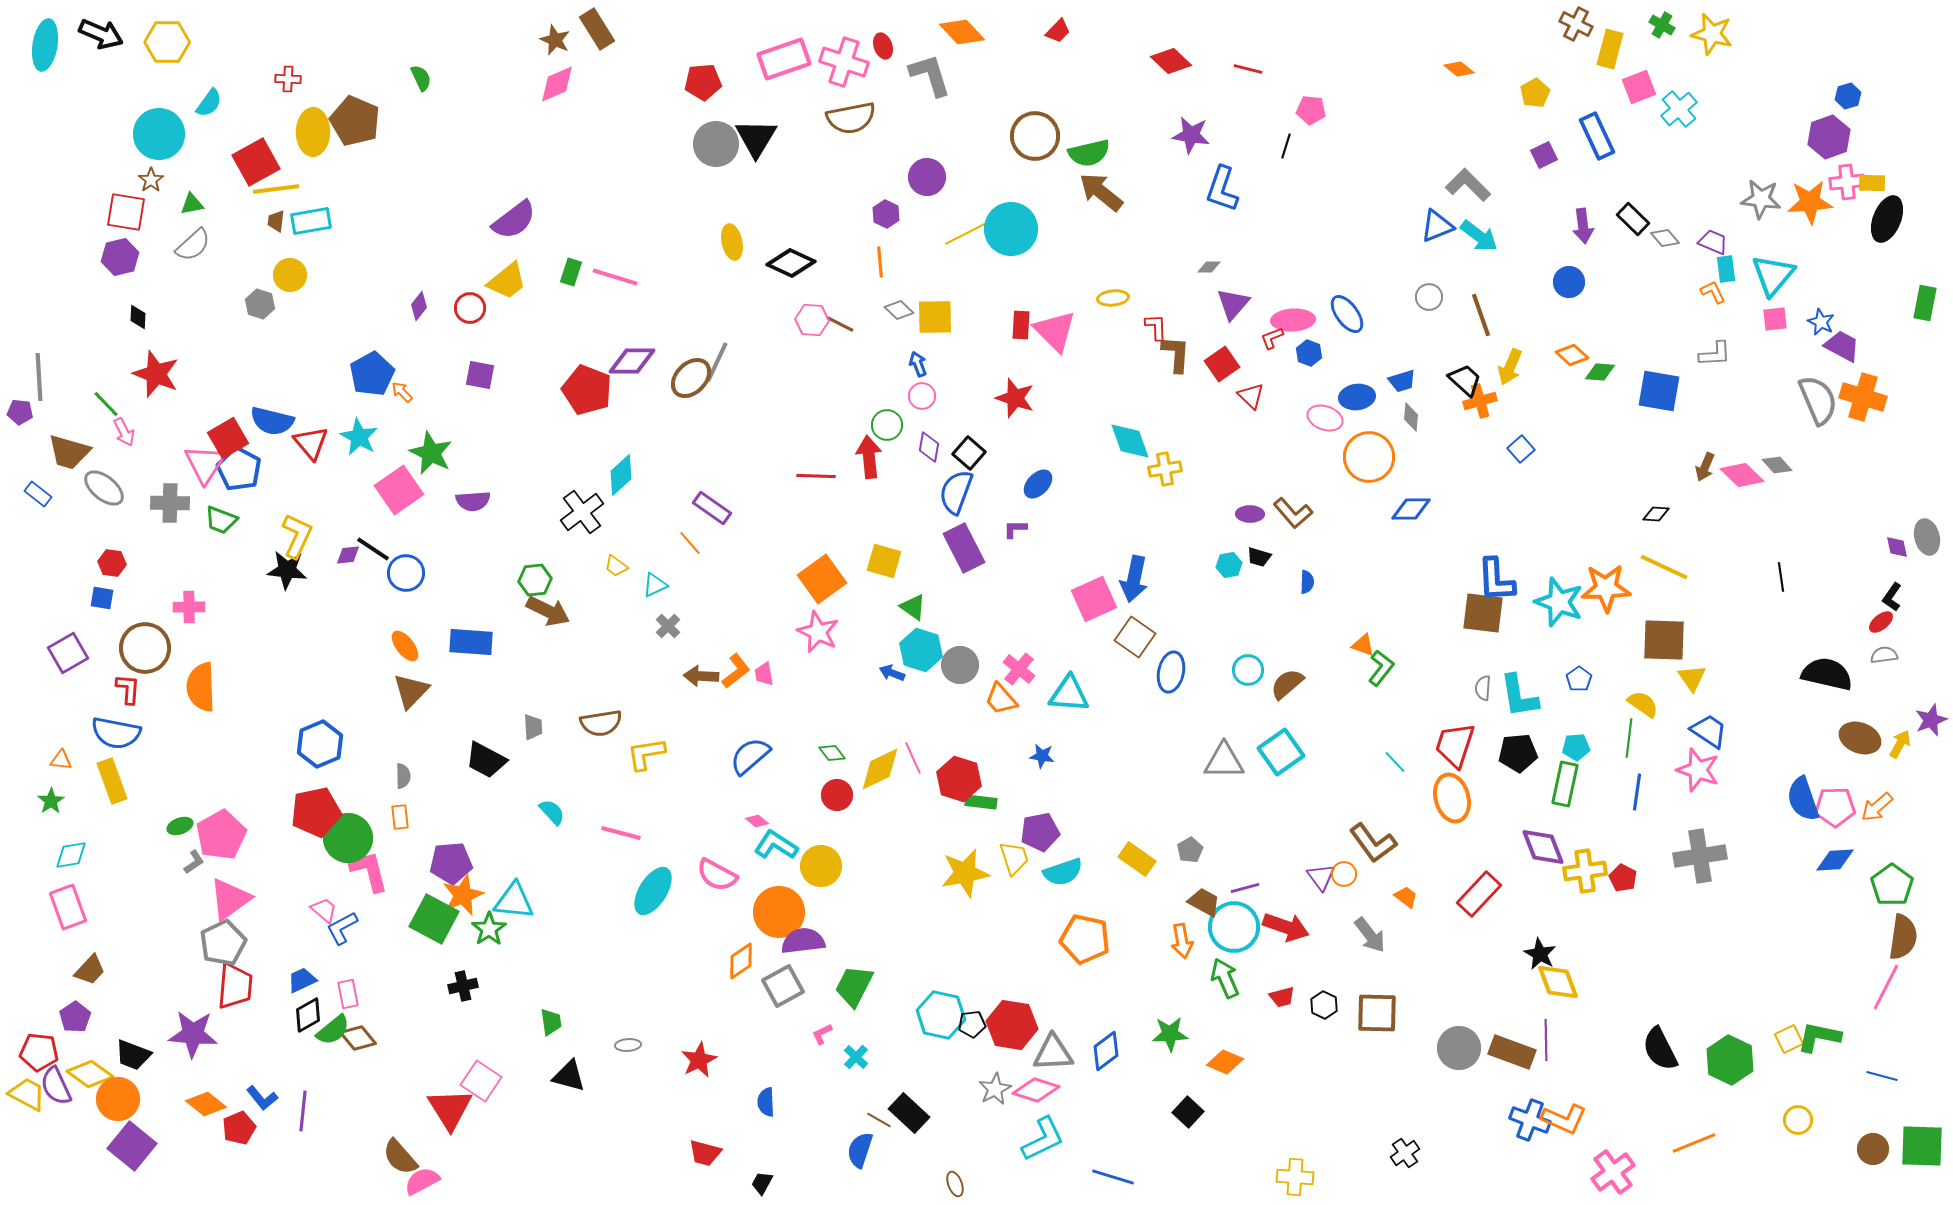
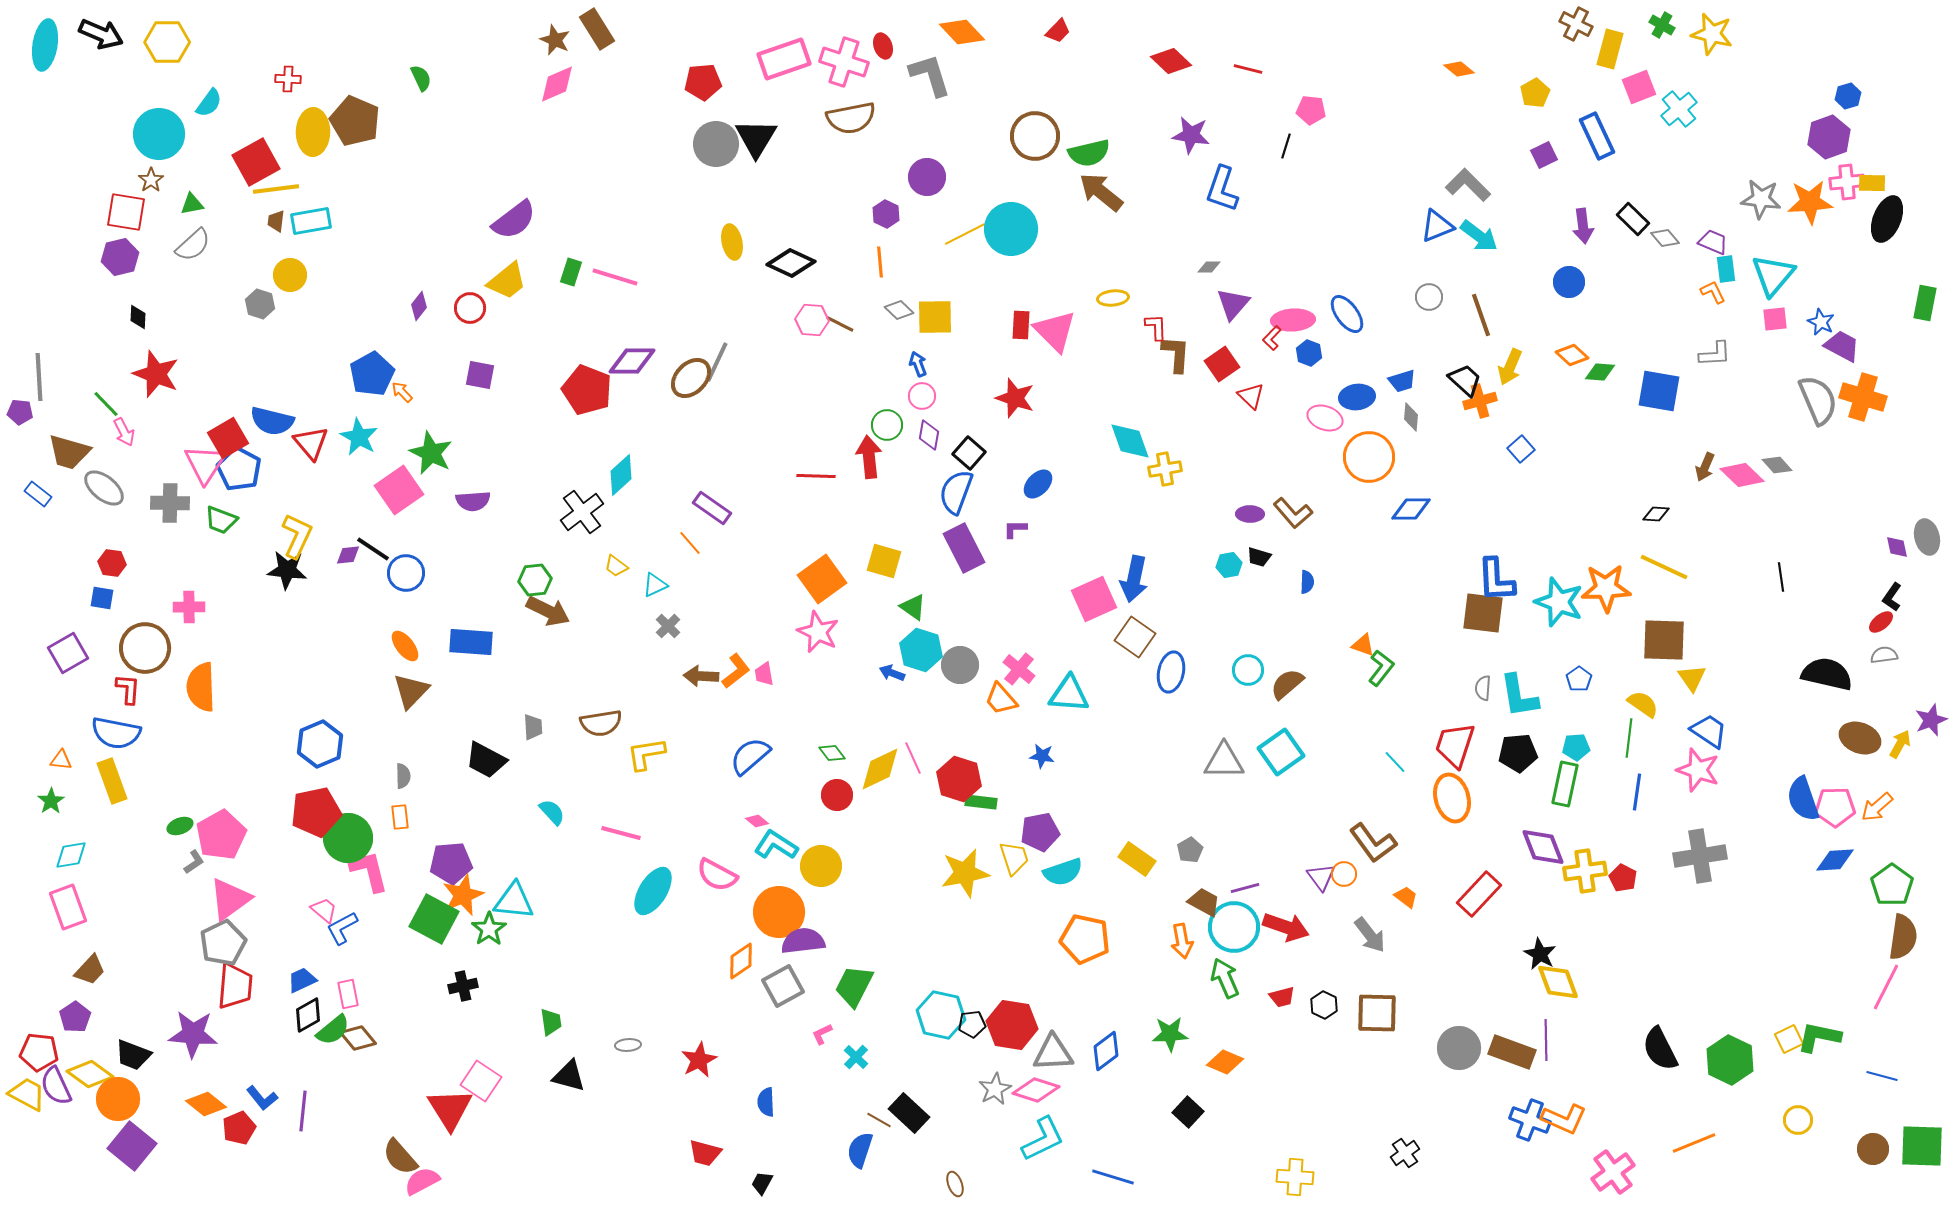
red L-shape at (1272, 338): rotated 25 degrees counterclockwise
purple diamond at (929, 447): moved 12 px up
